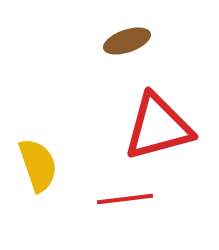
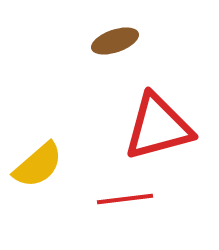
brown ellipse: moved 12 px left
yellow semicircle: rotated 68 degrees clockwise
